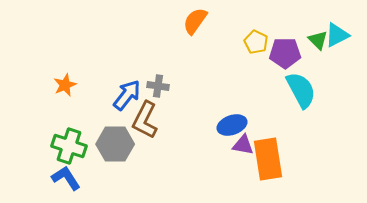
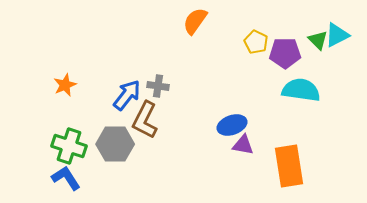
cyan semicircle: rotated 54 degrees counterclockwise
orange rectangle: moved 21 px right, 7 px down
